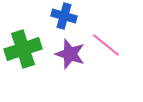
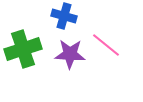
purple star: rotated 16 degrees counterclockwise
